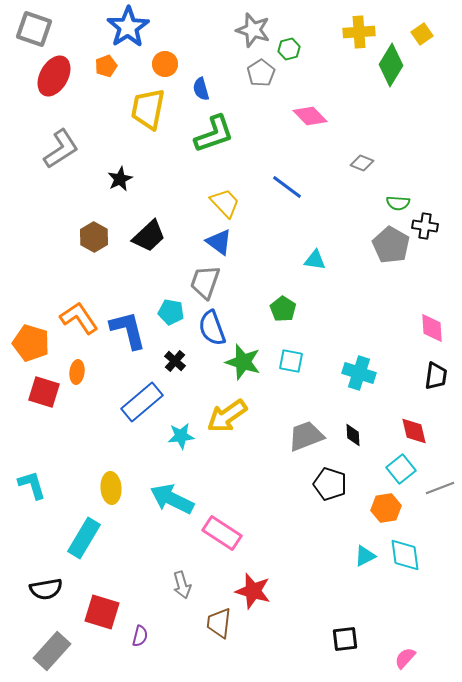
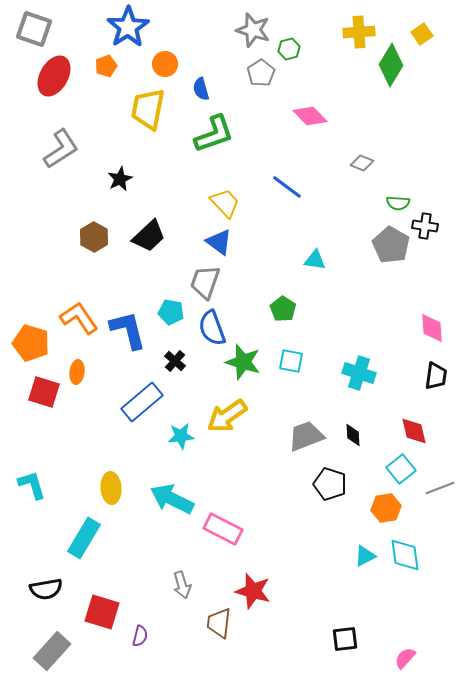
pink rectangle at (222, 533): moved 1 px right, 4 px up; rotated 6 degrees counterclockwise
